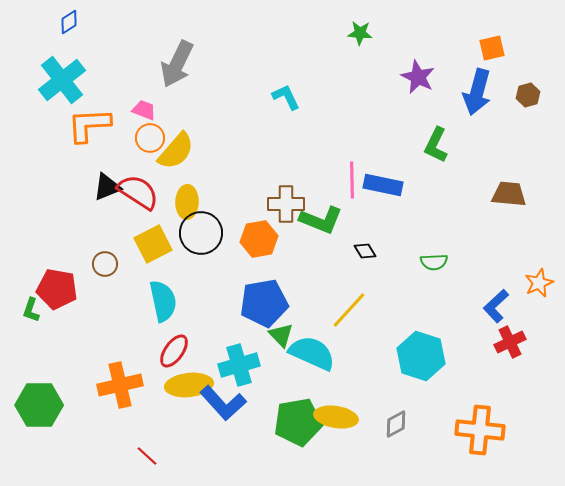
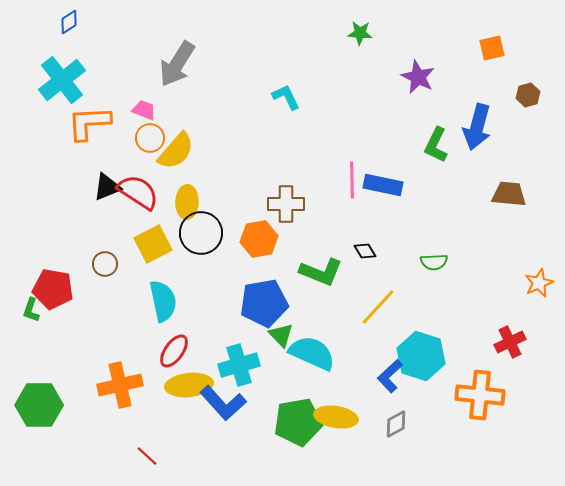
gray arrow at (177, 64): rotated 6 degrees clockwise
blue arrow at (477, 92): moved 35 px down
orange L-shape at (89, 125): moved 2 px up
green L-shape at (321, 220): moved 52 px down
red pentagon at (57, 289): moved 4 px left
blue L-shape at (496, 306): moved 106 px left, 70 px down
yellow line at (349, 310): moved 29 px right, 3 px up
orange cross at (480, 430): moved 35 px up
